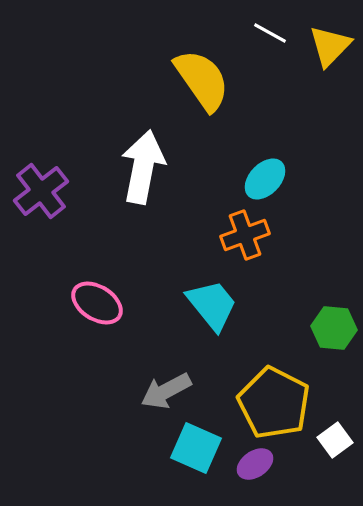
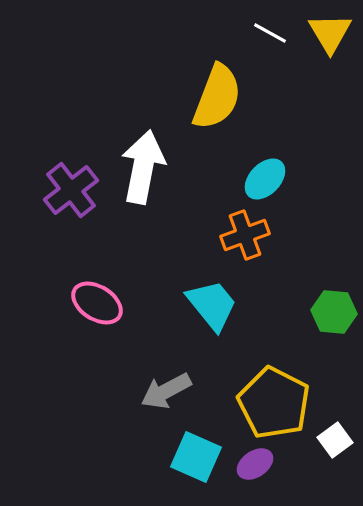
yellow triangle: moved 13 px up; rotated 15 degrees counterclockwise
yellow semicircle: moved 15 px right, 17 px down; rotated 56 degrees clockwise
purple cross: moved 30 px right, 1 px up
green hexagon: moved 16 px up
cyan square: moved 9 px down
